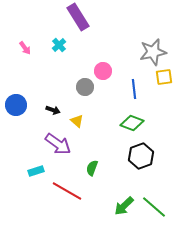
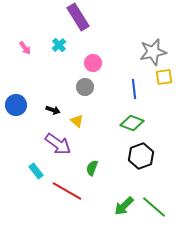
pink circle: moved 10 px left, 8 px up
cyan rectangle: rotated 70 degrees clockwise
